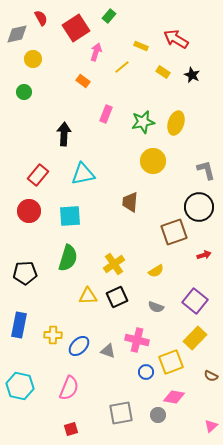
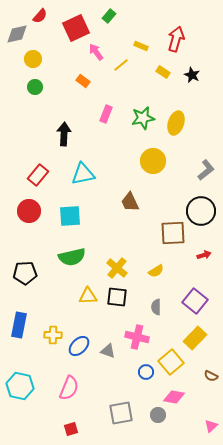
red semicircle at (41, 18): moved 1 px left, 2 px up; rotated 70 degrees clockwise
red square at (76, 28): rotated 8 degrees clockwise
red arrow at (176, 39): rotated 75 degrees clockwise
pink arrow at (96, 52): rotated 54 degrees counterclockwise
yellow line at (122, 67): moved 1 px left, 2 px up
green circle at (24, 92): moved 11 px right, 5 px up
green star at (143, 122): moved 4 px up
gray L-shape at (206, 170): rotated 65 degrees clockwise
brown trapezoid at (130, 202): rotated 30 degrees counterclockwise
black circle at (199, 207): moved 2 px right, 4 px down
brown square at (174, 232): moved 1 px left, 1 px down; rotated 16 degrees clockwise
green semicircle at (68, 258): moved 4 px right, 1 px up; rotated 60 degrees clockwise
yellow cross at (114, 264): moved 3 px right, 4 px down; rotated 15 degrees counterclockwise
black square at (117, 297): rotated 30 degrees clockwise
gray semicircle at (156, 307): rotated 70 degrees clockwise
pink cross at (137, 340): moved 3 px up
yellow square at (171, 362): rotated 20 degrees counterclockwise
